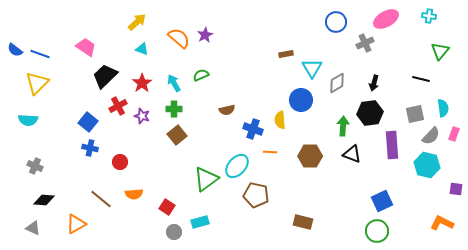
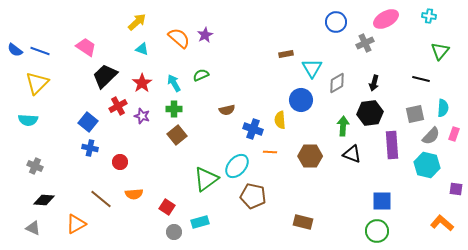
blue line at (40, 54): moved 3 px up
cyan semicircle at (443, 108): rotated 12 degrees clockwise
brown pentagon at (256, 195): moved 3 px left, 1 px down
blue square at (382, 201): rotated 25 degrees clockwise
orange L-shape at (442, 223): rotated 15 degrees clockwise
